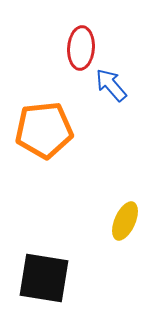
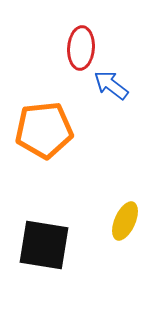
blue arrow: rotated 12 degrees counterclockwise
black square: moved 33 px up
